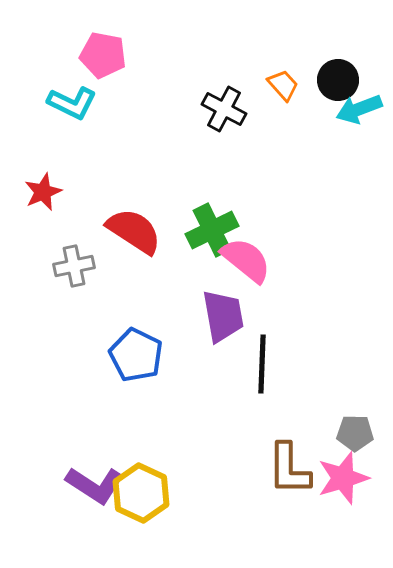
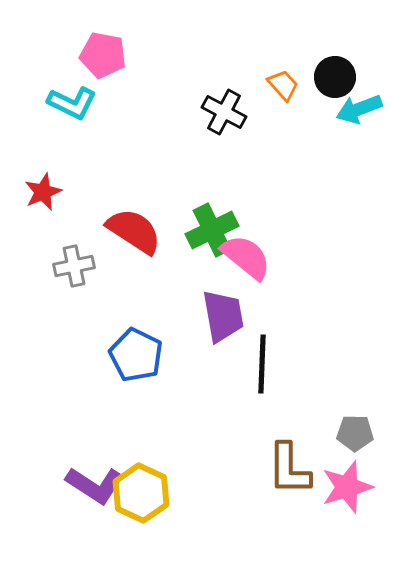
black circle: moved 3 px left, 3 px up
black cross: moved 3 px down
pink semicircle: moved 3 px up
pink star: moved 4 px right, 9 px down
